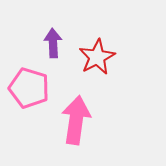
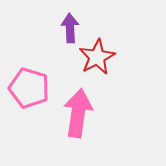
purple arrow: moved 17 px right, 15 px up
pink arrow: moved 2 px right, 7 px up
